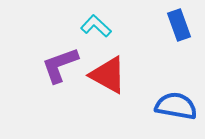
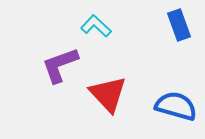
red triangle: moved 19 px down; rotated 18 degrees clockwise
blue semicircle: rotated 6 degrees clockwise
